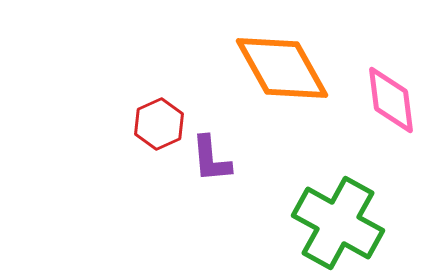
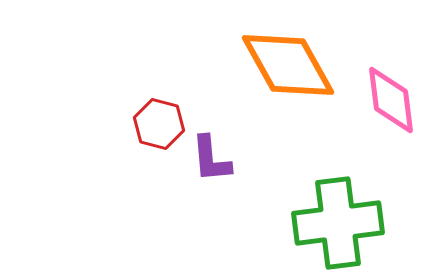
orange diamond: moved 6 px right, 3 px up
red hexagon: rotated 21 degrees counterclockwise
green cross: rotated 36 degrees counterclockwise
